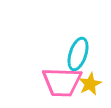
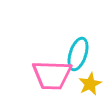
pink trapezoid: moved 10 px left, 7 px up
